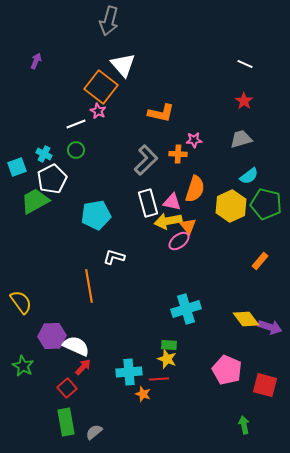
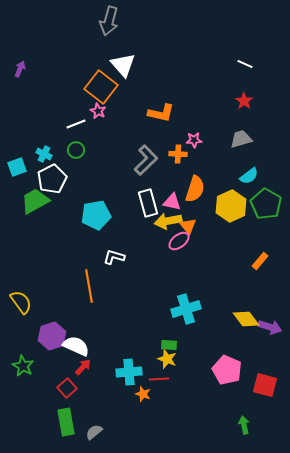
purple arrow at (36, 61): moved 16 px left, 8 px down
green pentagon at (266, 204): rotated 16 degrees clockwise
purple hexagon at (52, 336): rotated 16 degrees counterclockwise
